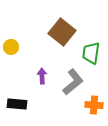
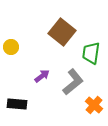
purple arrow: rotated 56 degrees clockwise
orange cross: rotated 36 degrees clockwise
